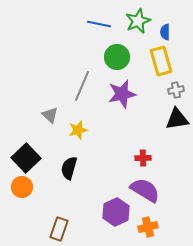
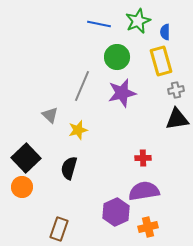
purple star: moved 1 px up
purple semicircle: moved 1 px left, 1 px down; rotated 40 degrees counterclockwise
